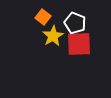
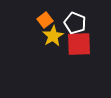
orange square: moved 2 px right, 3 px down; rotated 14 degrees clockwise
